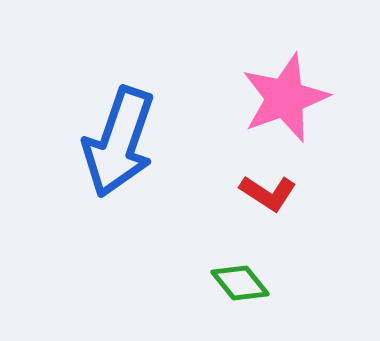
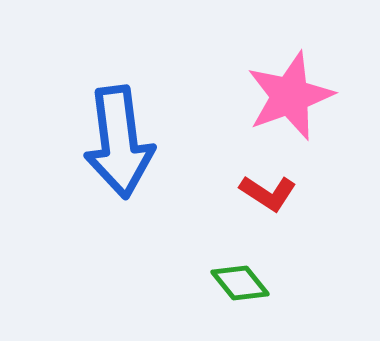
pink star: moved 5 px right, 2 px up
blue arrow: rotated 26 degrees counterclockwise
